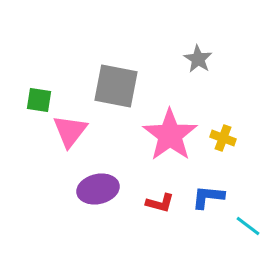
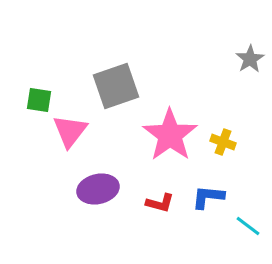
gray star: moved 52 px right; rotated 8 degrees clockwise
gray square: rotated 30 degrees counterclockwise
yellow cross: moved 4 px down
